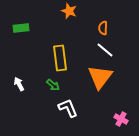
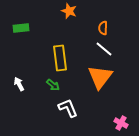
white line: moved 1 px left, 1 px up
pink cross: moved 4 px down
